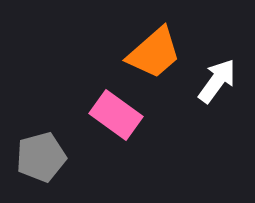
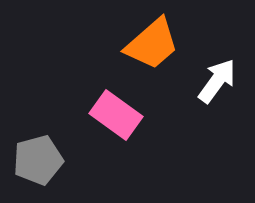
orange trapezoid: moved 2 px left, 9 px up
gray pentagon: moved 3 px left, 3 px down
